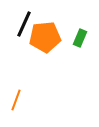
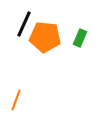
orange pentagon: rotated 12 degrees clockwise
